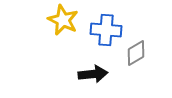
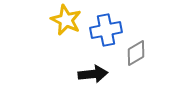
yellow star: moved 3 px right
blue cross: rotated 16 degrees counterclockwise
